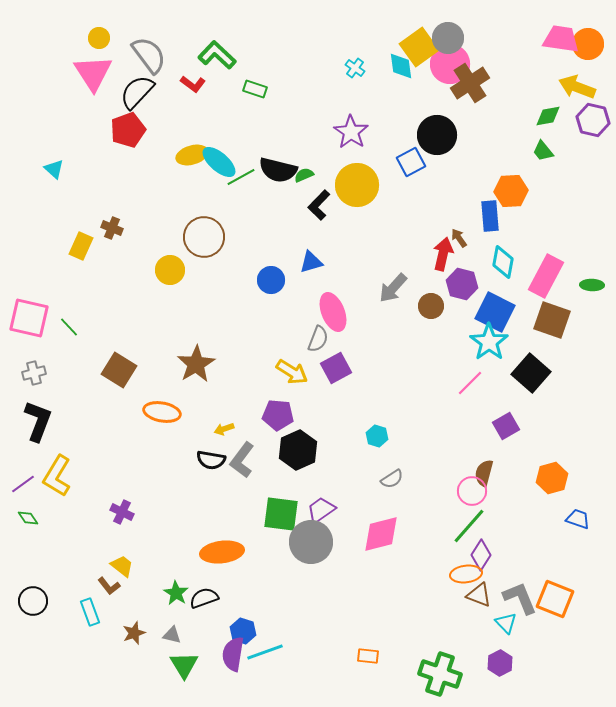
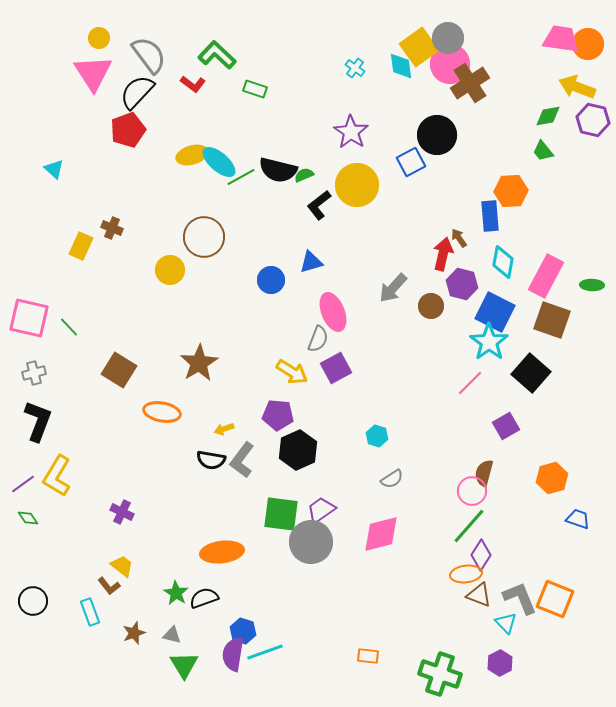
black L-shape at (319, 205): rotated 8 degrees clockwise
brown star at (196, 364): moved 3 px right, 1 px up
